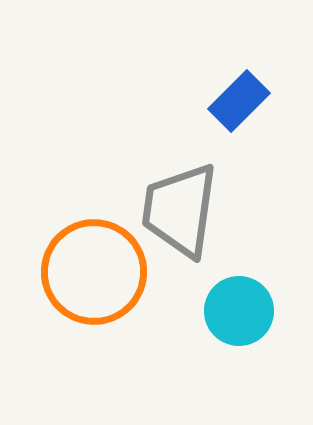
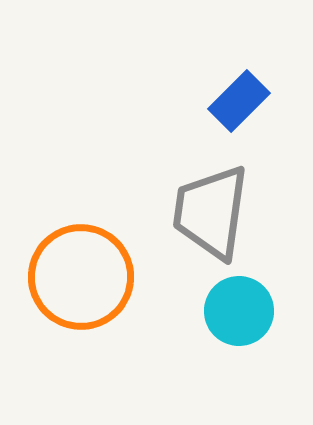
gray trapezoid: moved 31 px right, 2 px down
orange circle: moved 13 px left, 5 px down
